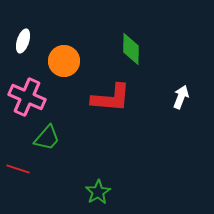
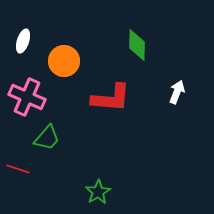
green diamond: moved 6 px right, 4 px up
white arrow: moved 4 px left, 5 px up
